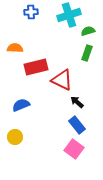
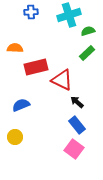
green rectangle: rotated 28 degrees clockwise
